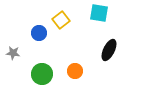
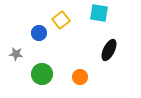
gray star: moved 3 px right, 1 px down
orange circle: moved 5 px right, 6 px down
